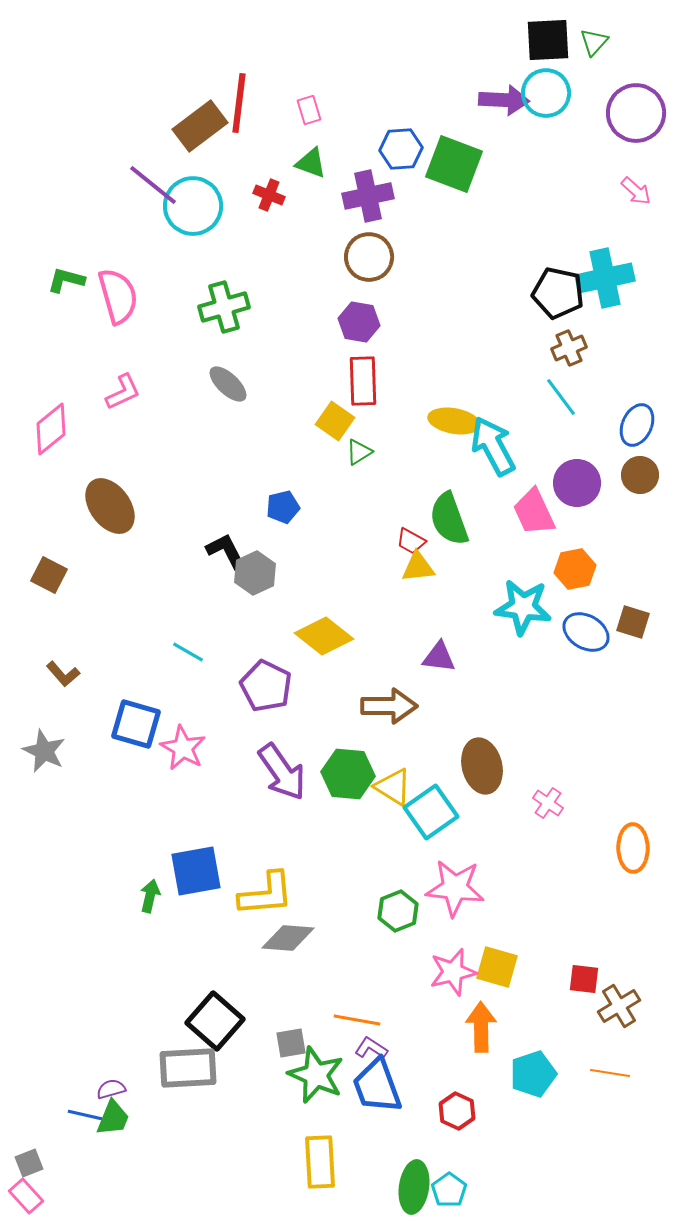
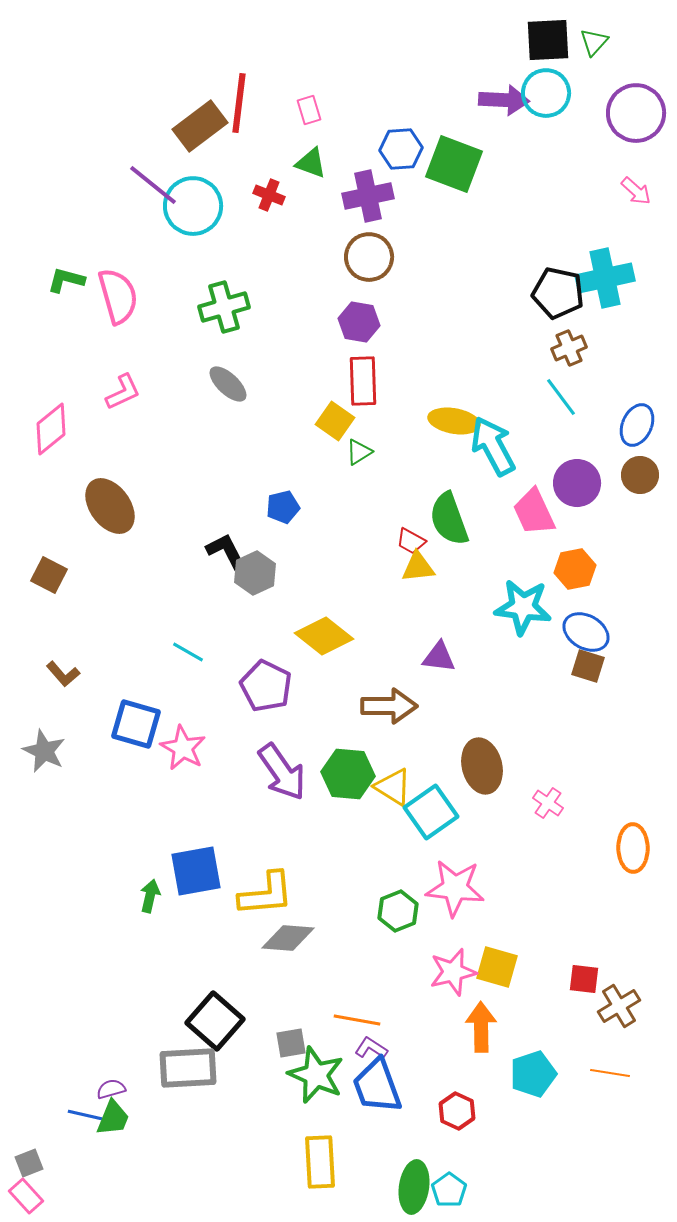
brown square at (633, 622): moved 45 px left, 44 px down
